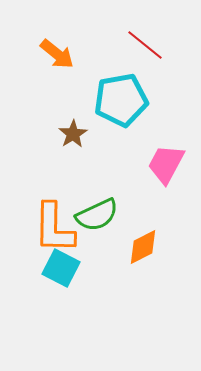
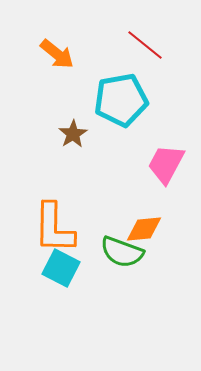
green semicircle: moved 25 px right, 37 px down; rotated 45 degrees clockwise
orange diamond: moved 1 px right, 18 px up; rotated 21 degrees clockwise
